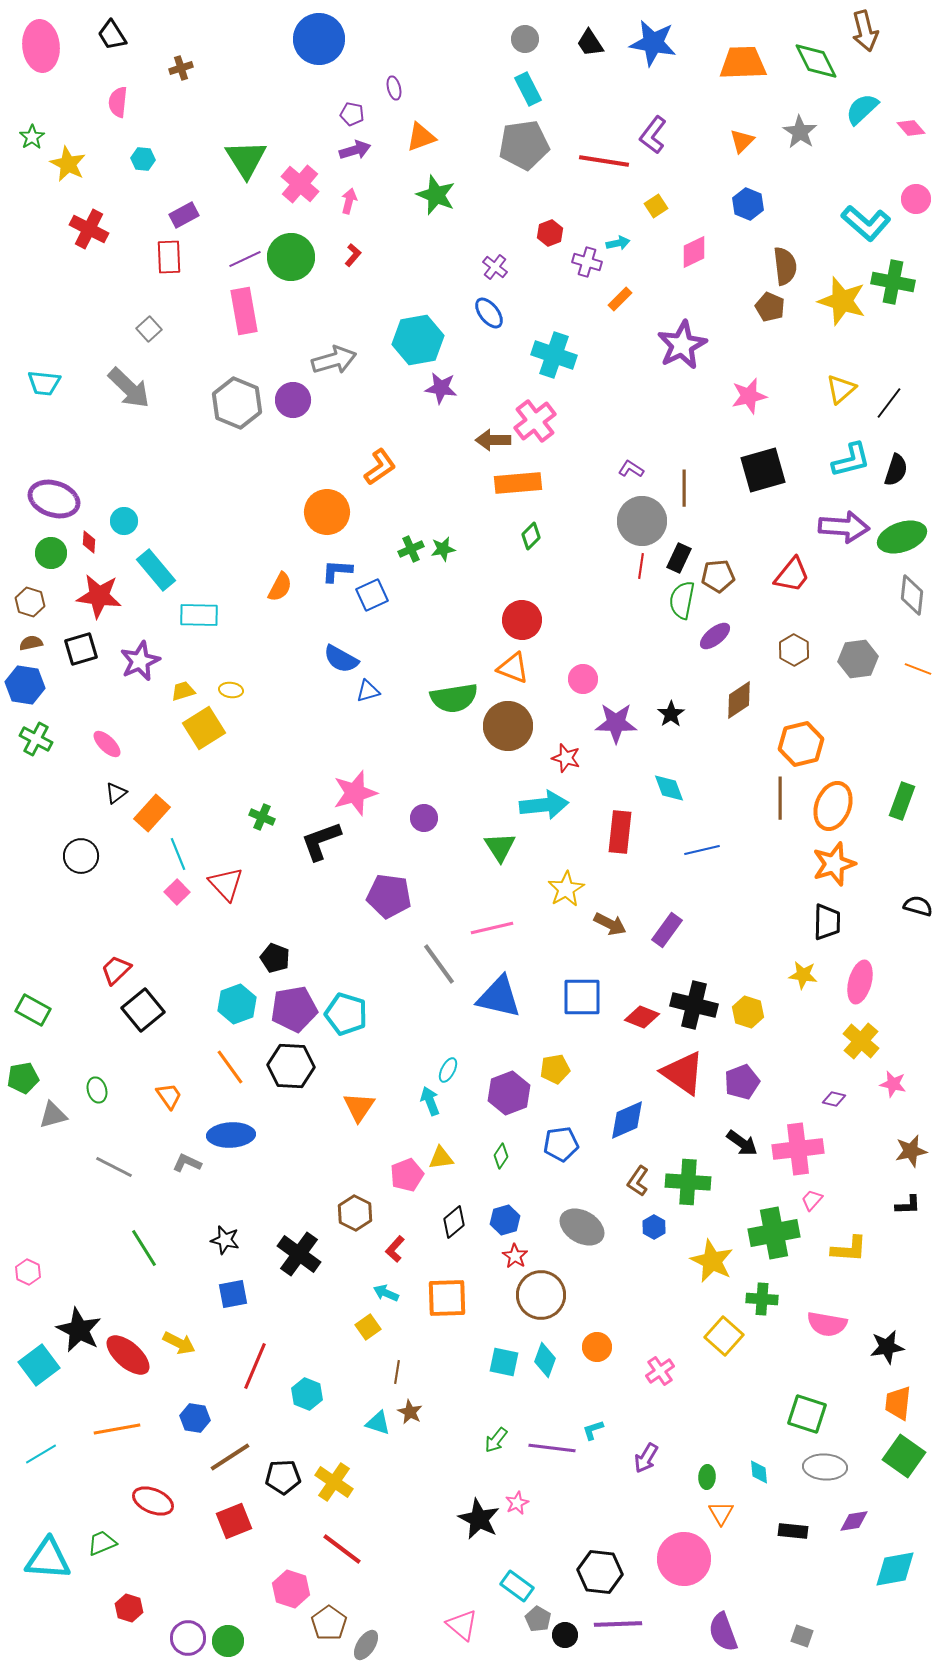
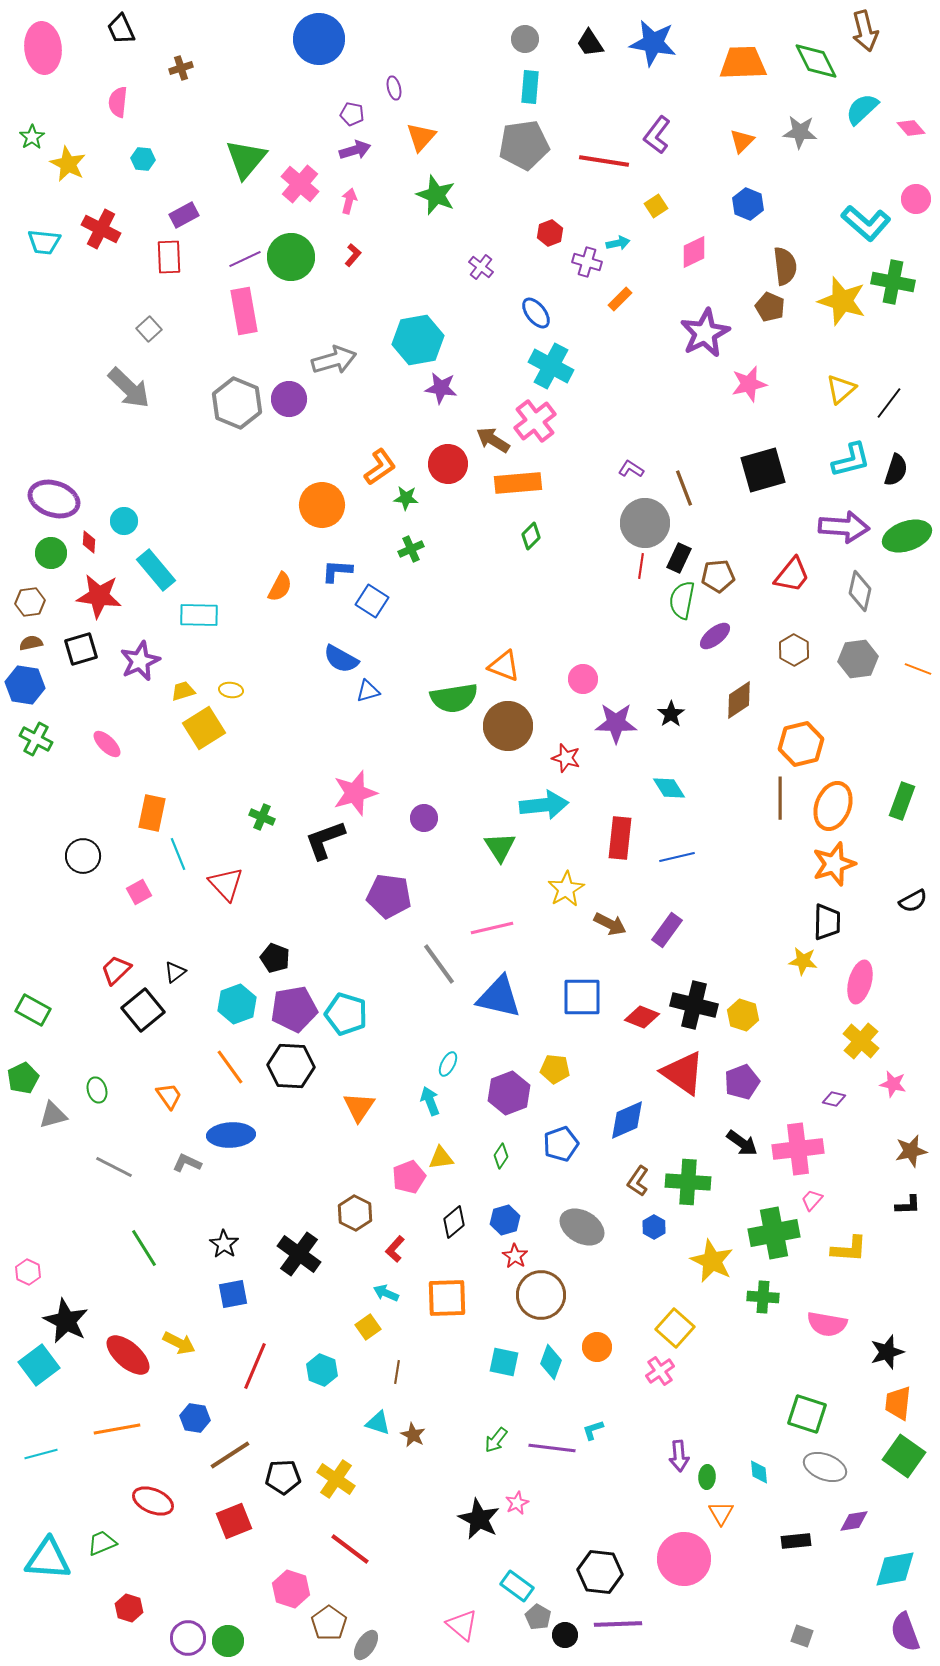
black trapezoid at (112, 35): moved 9 px right, 6 px up; rotated 8 degrees clockwise
pink ellipse at (41, 46): moved 2 px right, 2 px down
cyan rectangle at (528, 89): moved 2 px right, 2 px up; rotated 32 degrees clockwise
gray star at (800, 132): rotated 28 degrees counterclockwise
purple L-shape at (653, 135): moved 4 px right
orange triangle at (421, 137): rotated 28 degrees counterclockwise
green triangle at (246, 159): rotated 12 degrees clockwise
red cross at (89, 229): moved 12 px right
purple cross at (495, 267): moved 14 px left
blue ellipse at (489, 313): moved 47 px right
purple star at (682, 345): moved 23 px right, 12 px up
cyan cross at (554, 355): moved 3 px left, 11 px down; rotated 9 degrees clockwise
cyan trapezoid at (44, 383): moved 141 px up
pink star at (749, 396): moved 12 px up
purple circle at (293, 400): moved 4 px left, 1 px up
brown arrow at (493, 440): rotated 32 degrees clockwise
brown line at (684, 488): rotated 21 degrees counterclockwise
orange circle at (327, 512): moved 5 px left, 7 px up
gray circle at (642, 521): moved 3 px right, 2 px down
green ellipse at (902, 537): moved 5 px right, 1 px up
green star at (443, 549): moved 37 px left, 51 px up; rotated 15 degrees clockwise
blue square at (372, 595): moved 6 px down; rotated 32 degrees counterclockwise
gray diamond at (912, 595): moved 52 px left, 4 px up; rotated 6 degrees clockwise
brown hexagon at (30, 602): rotated 24 degrees counterclockwise
red circle at (522, 620): moved 74 px left, 156 px up
orange triangle at (513, 668): moved 9 px left, 2 px up
cyan diamond at (669, 788): rotated 12 degrees counterclockwise
black triangle at (116, 793): moved 59 px right, 179 px down
orange rectangle at (152, 813): rotated 30 degrees counterclockwise
red rectangle at (620, 832): moved 6 px down
black L-shape at (321, 841): moved 4 px right, 1 px up
blue line at (702, 850): moved 25 px left, 7 px down
black circle at (81, 856): moved 2 px right
pink square at (177, 892): moved 38 px left; rotated 15 degrees clockwise
black semicircle at (918, 906): moved 5 px left, 5 px up; rotated 136 degrees clockwise
yellow star at (803, 975): moved 14 px up
yellow hexagon at (748, 1012): moved 5 px left, 3 px down
yellow pentagon at (555, 1069): rotated 16 degrees clockwise
cyan ellipse at (448, 1070): moved 6 px up
green pentagon at (23, 1078): rotated 16 degrees counterclockwise
blue pentagon at (561, 1144): rotated 12 degrees counterclockwise
pink pentagon at (407, 1175): moved 2 px right, 2 px down
black star at (225, 1240): moved 1 px left, 4 px down; rotated 20 degrees clockwise
green cross at (762, 1299): moved 1 px right, 2 px up
black star at (79, 1330): moved 13 px left, 9 px up
yellow square at (724, 1336): moved 49 px left, 8 px up
black star at (887, 1347): moved 5 px down; rotated 8 degrees counterclockwise
cyan diamond at (545, 1360): moved 6 px right, 2 px down
cyan hexagon at (307, 1394): moved 15 px right, 24 px up
brown star at (410, 1412): moved 3 px right, 23 px down
cyan line at (41, 1454): rotated 16 degrees clockwise
brown line at (230, 1457): moved 2 px up
purple arrow at (646, 1458): moved 33 px right, 2 px up; rotated 36 degrees counterclockwise
gray ellipse at (825, 1467): rotated 18 degrees clockwise
yellow cross at (334, 1482): moved 2 px right, 3 px up
black rectangle at (793, 1531): moved 3 px right, 10 px down; rotated 12 degrees counterclockwise
red line at (342, 1549): moved 8 px right
gray pentagon at (538, 1619): moved 2 px up
purple semicircle at (723, 1632): moved 182 px right
